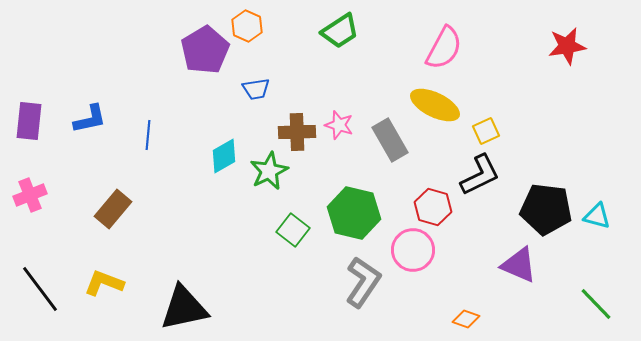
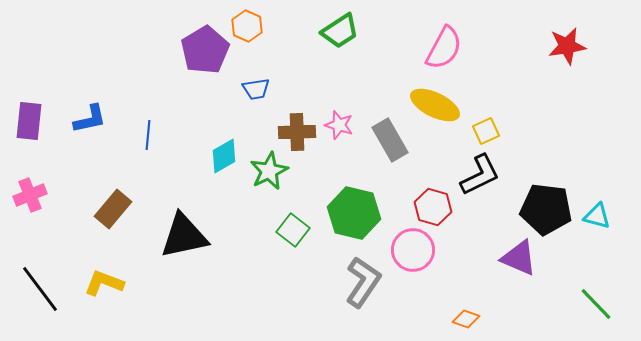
purple triangle: moved 7 px up
black triangle: moved 72 px up
